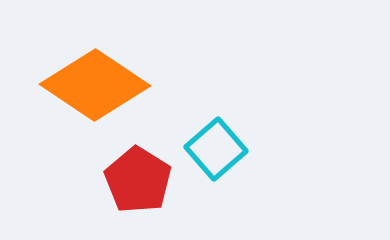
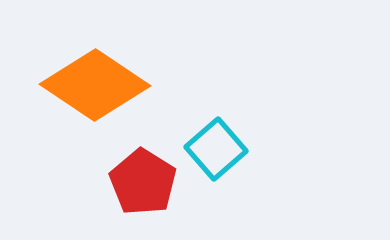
red pentagon: moved 5 px right, 2 px down
